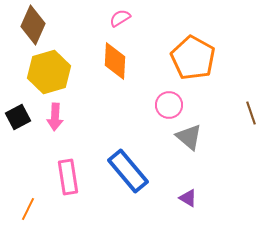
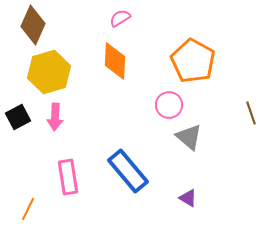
orange pentagon: moved 3 px down
